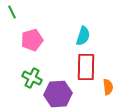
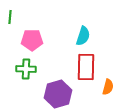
green line: moved 2 px left, 5 px down; rotated 32 degrees clockwise
pink pentagon: rotated 15 degrees clockwise
green cross: moved 6 px left, 9 px up; rotated 24 degrees counterclockwise
orange semicircle: rotated 21 degrees clockwise
purple hexagon: rotated 12 degrees counterclockwise
